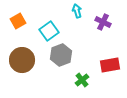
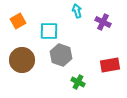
cyan square: rotated 36 degrees clockwise
gray hexagon: rotated 20 degrees counterclockwise
green cross: moved 4 px left, 2 px down; rotated 24 degrees counterclockwise
